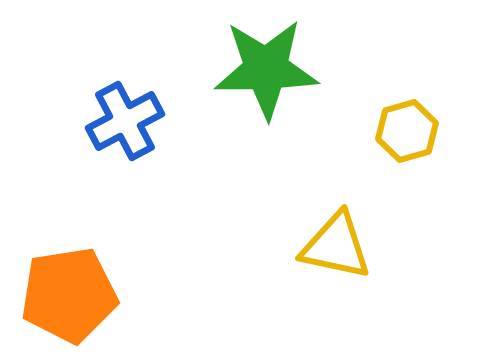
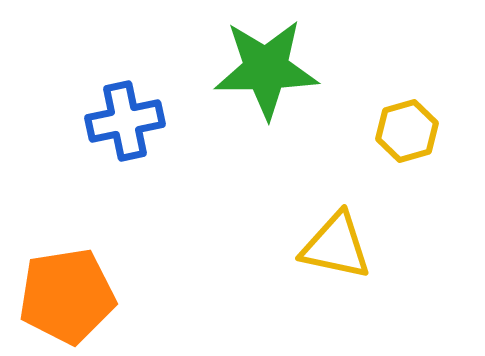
blue cross: rotated 16 degrees clockwise
orange pentagon: moved 2 px left, 1 px down
